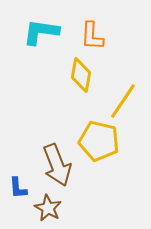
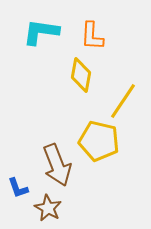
blue L-shape: rotated 15 degrees counterclockwise
